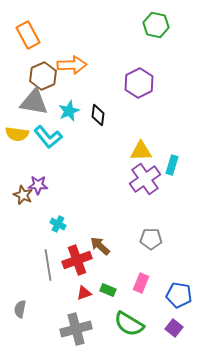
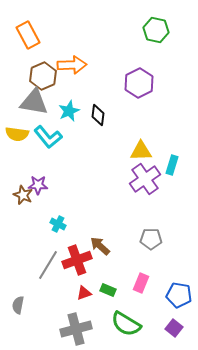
green hexagon: moved 5 px down
gray line: rotated 40 degrees clockwise
gray semicircle: moved 2 px left, 4 px up
green semicircle: moved 3 px left
